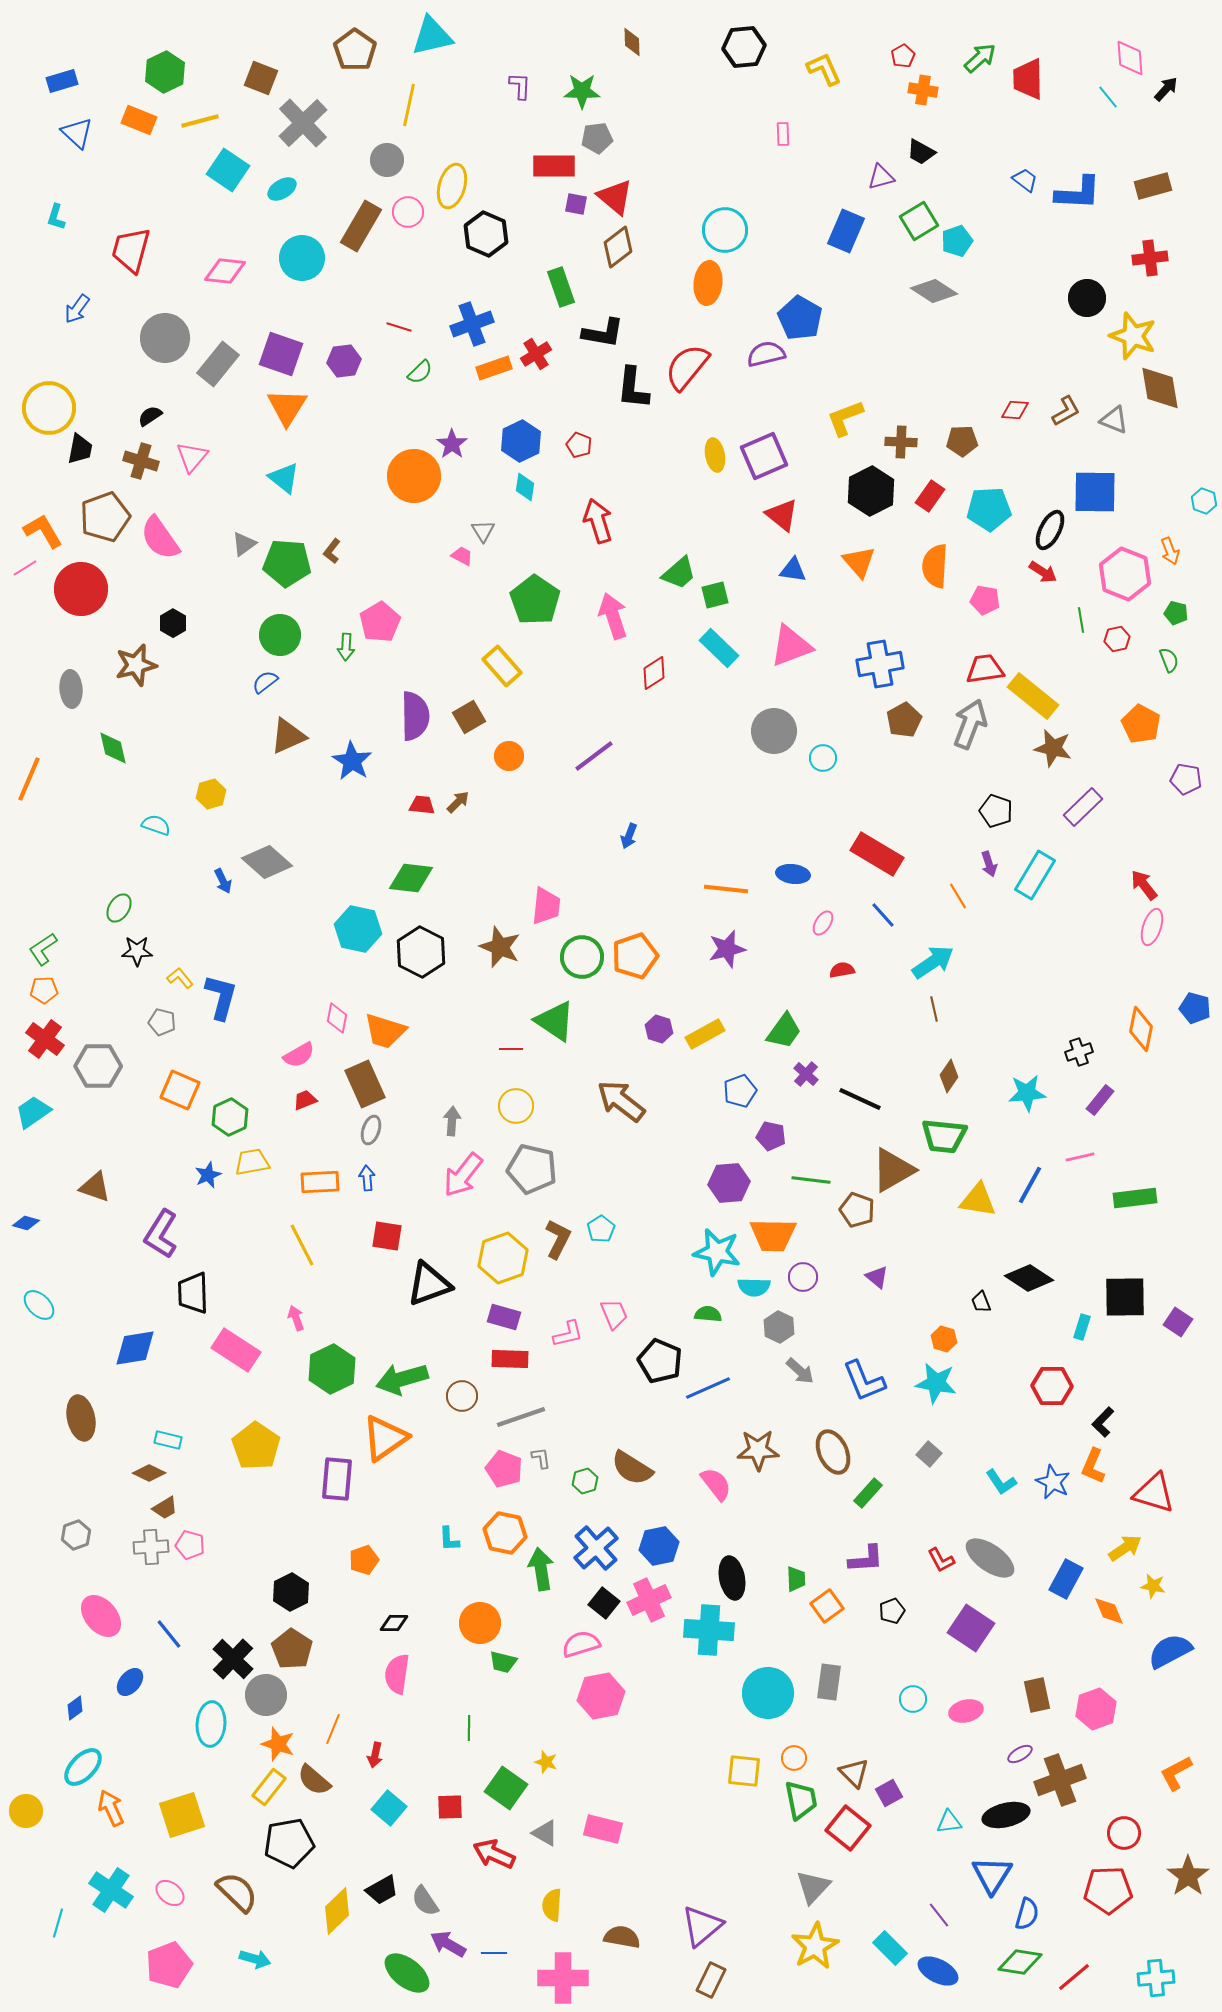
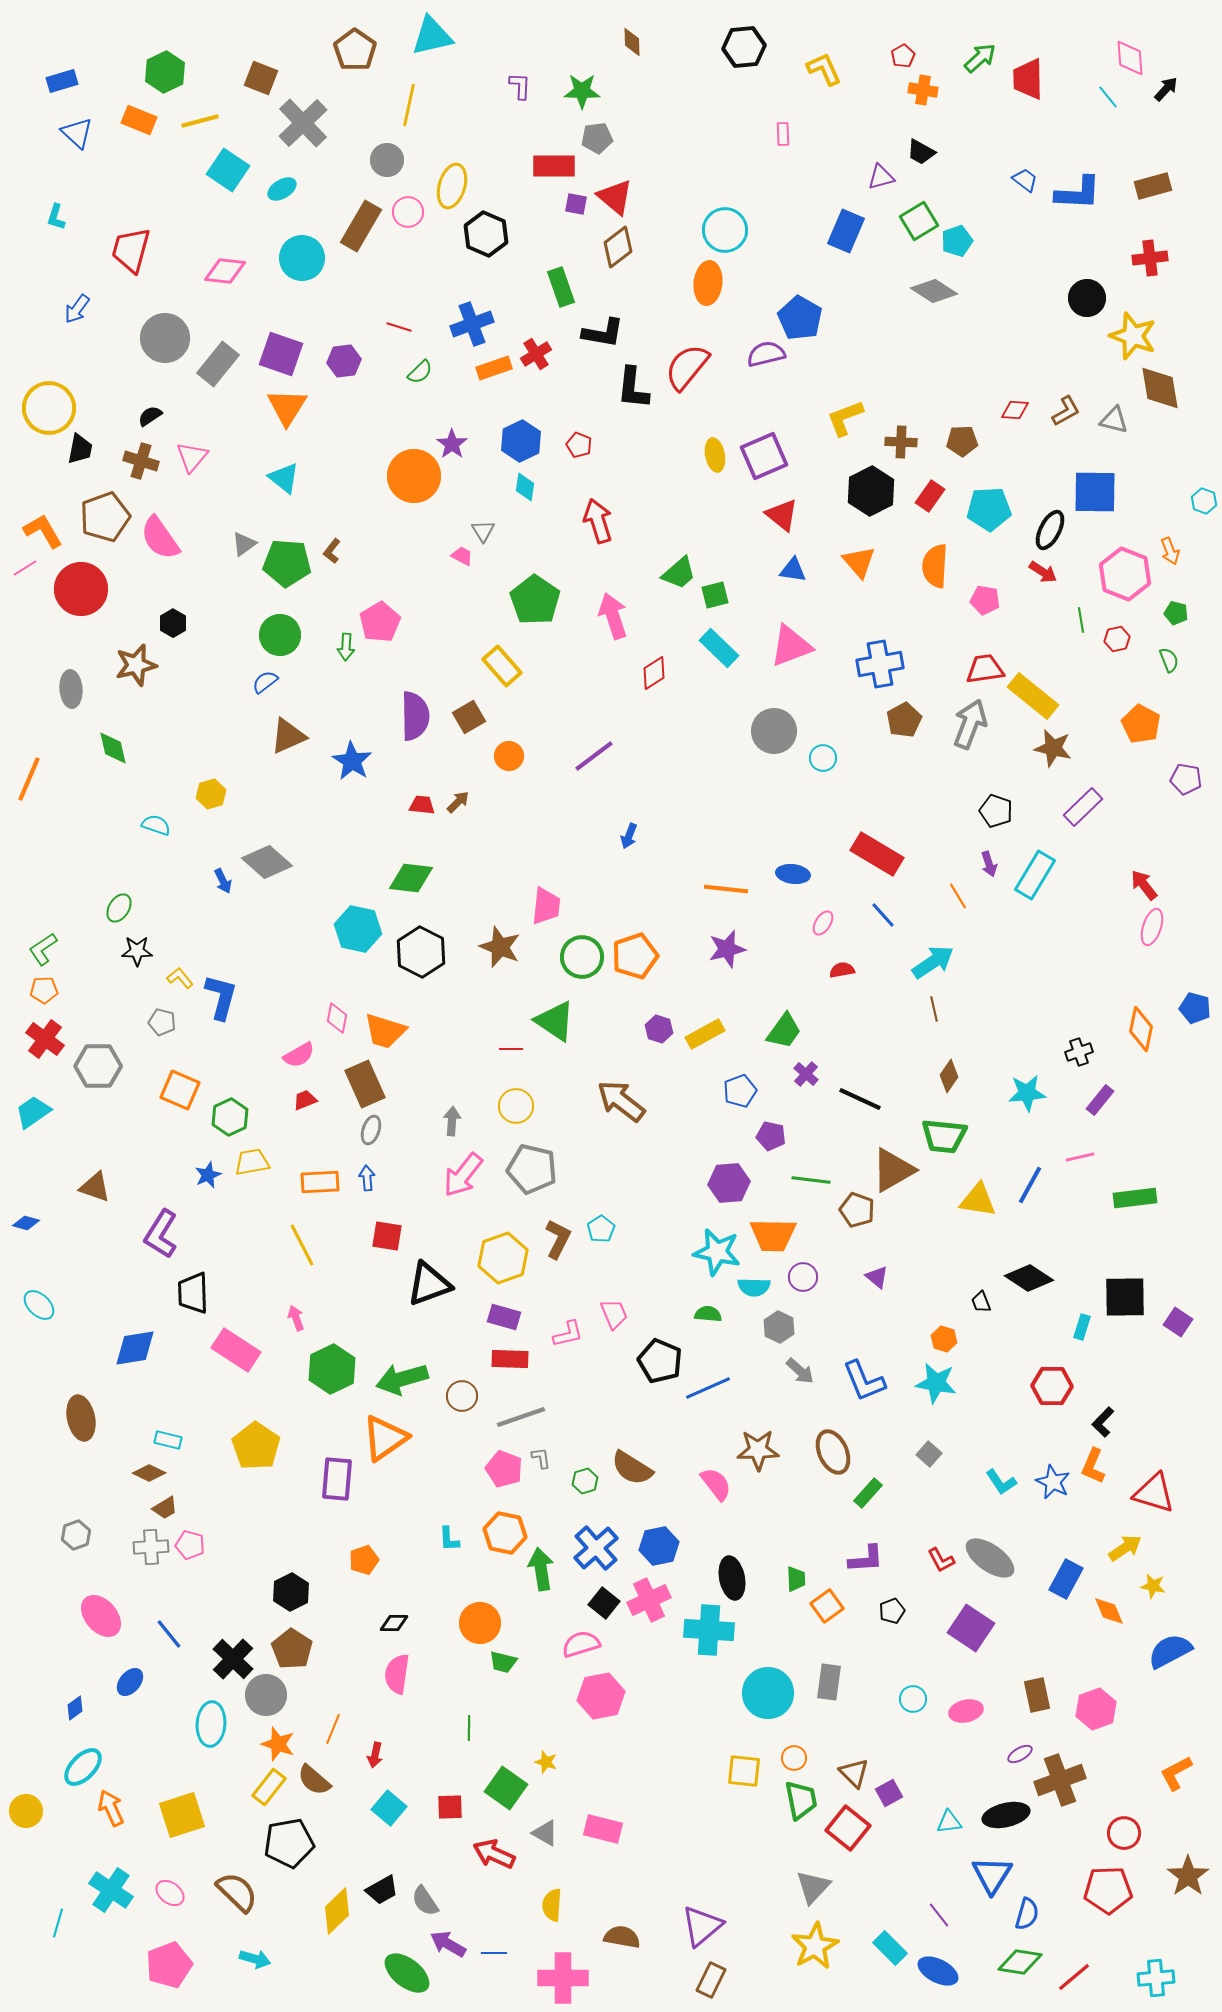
gray triangle at (1114, 420): rotated 8 degrees counterclockwise
